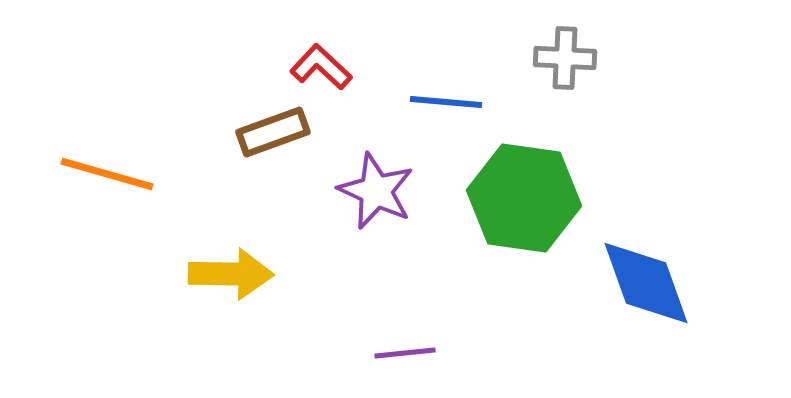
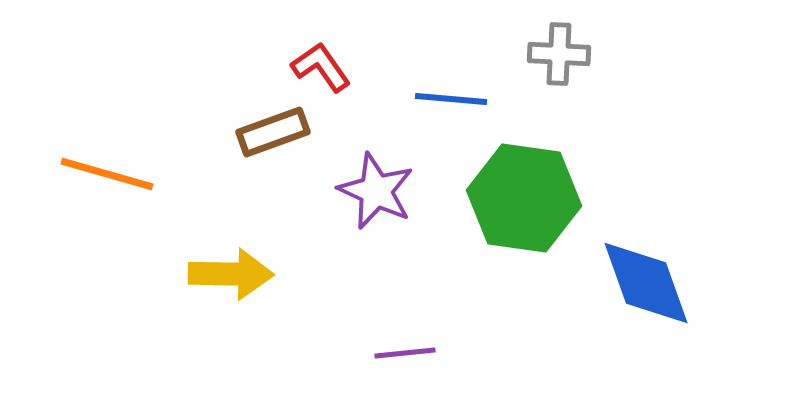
gray cross: moved 6 px left, 4 px up
red L-shape: rotated 12 degrees clockwise
blue line: moved 5 px right, 3 px up
